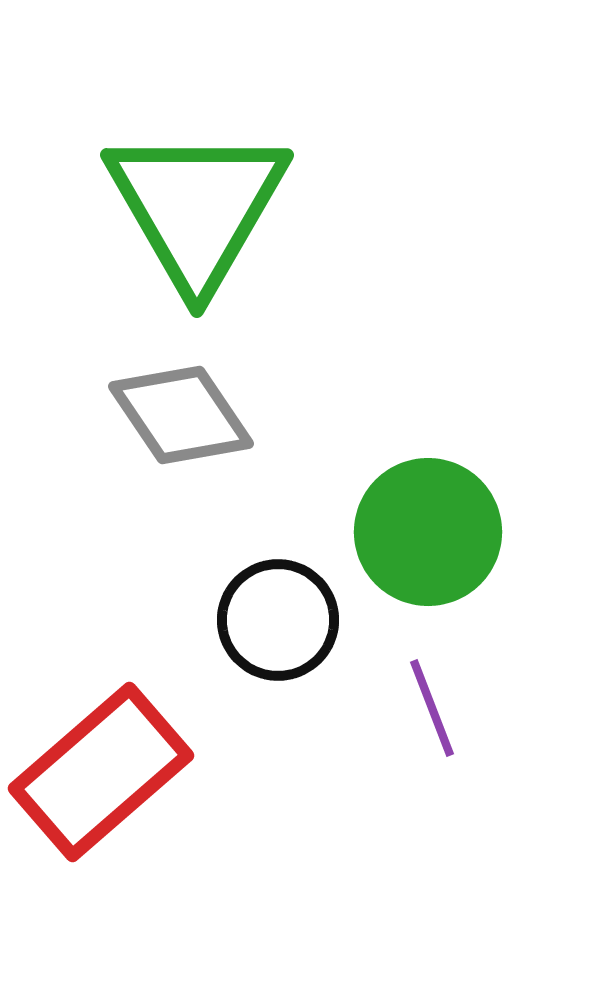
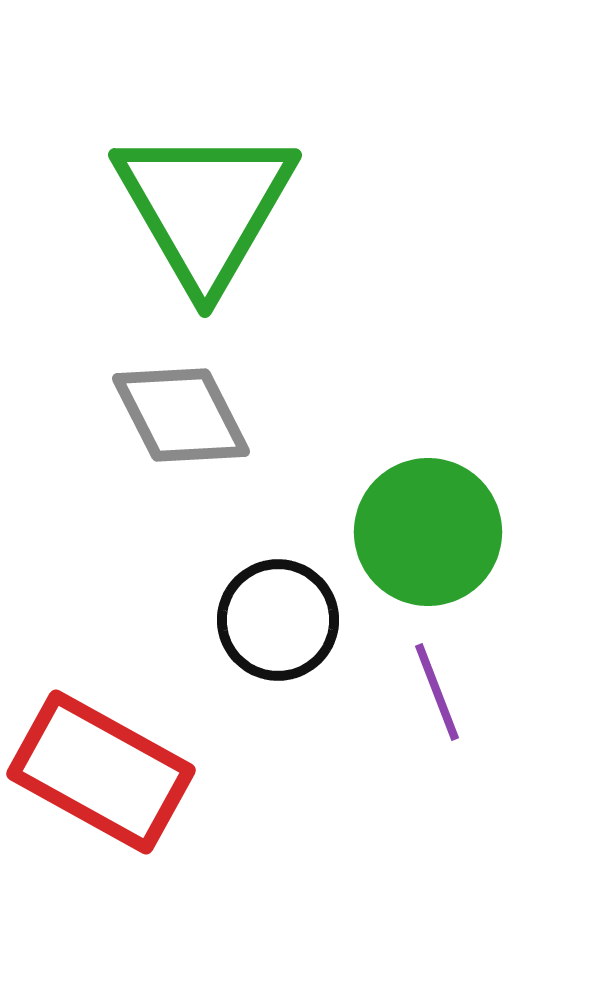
green triangle: moved 8 px right
gray diamond: rotated 7 degrees clockwise
purple line: moved 5 px right, 16 px up
red rectangle: rotated 70 degrees clockwise
